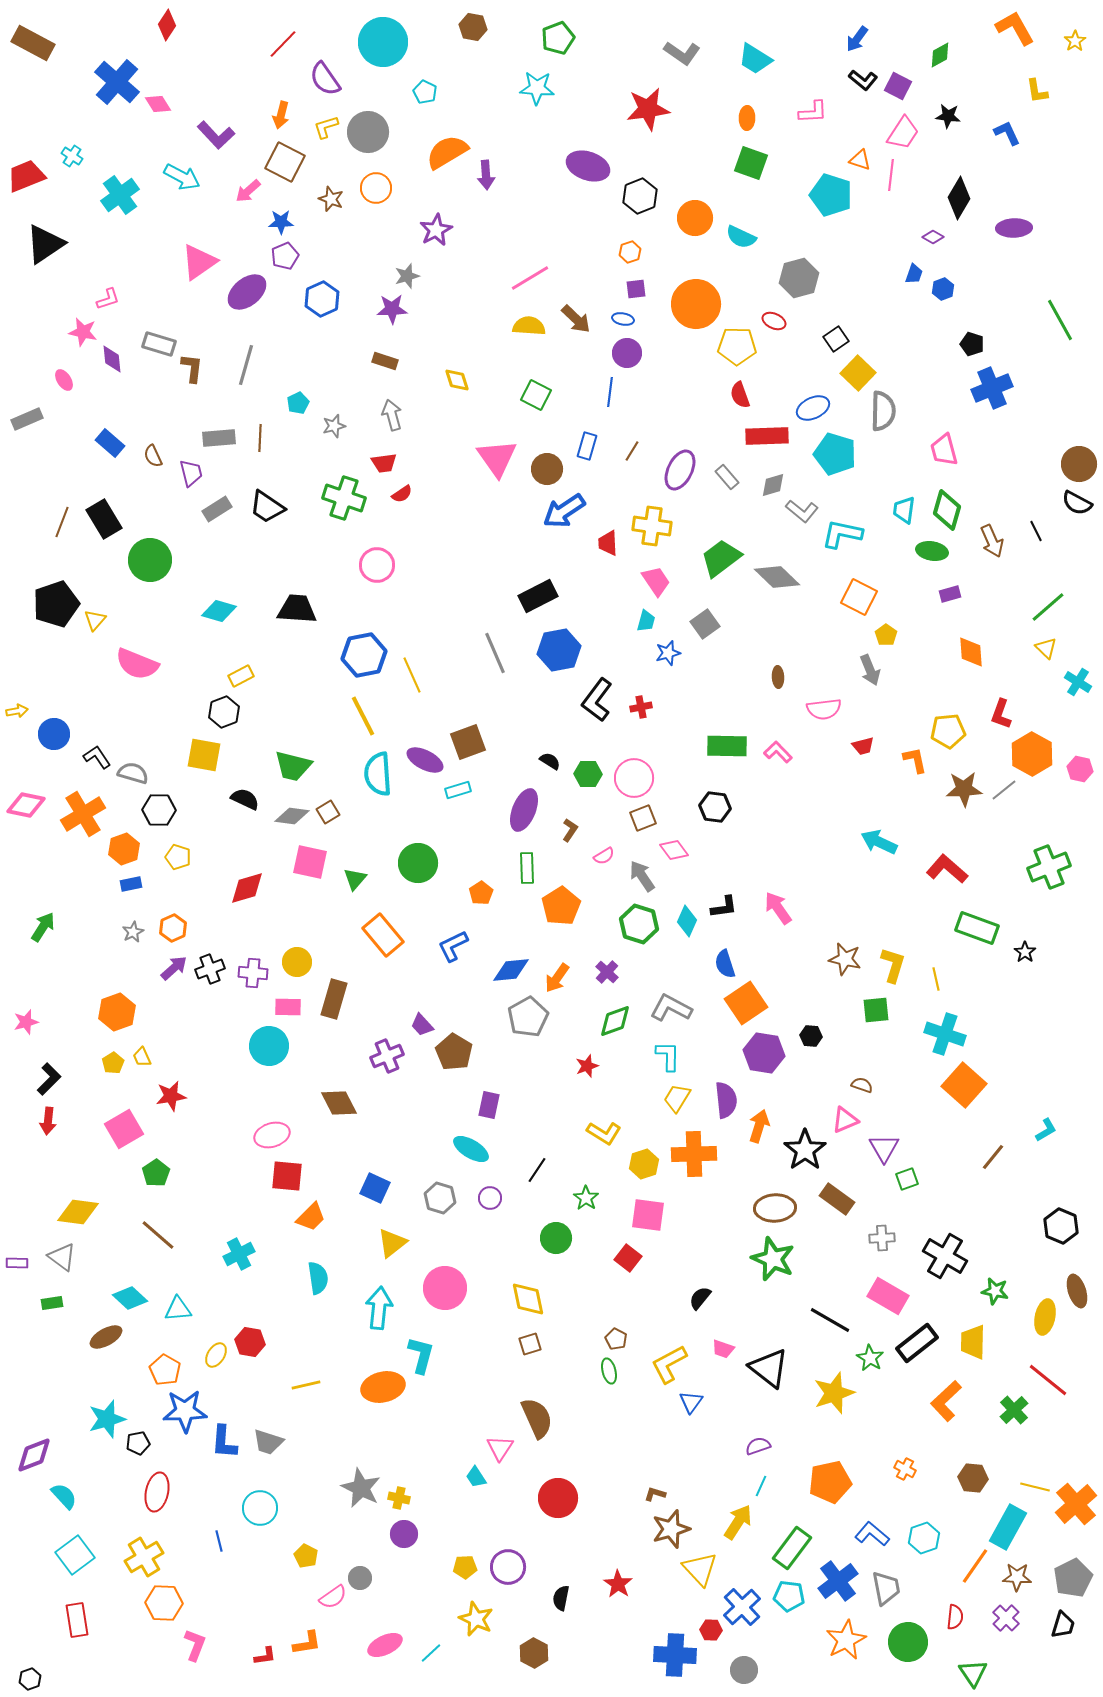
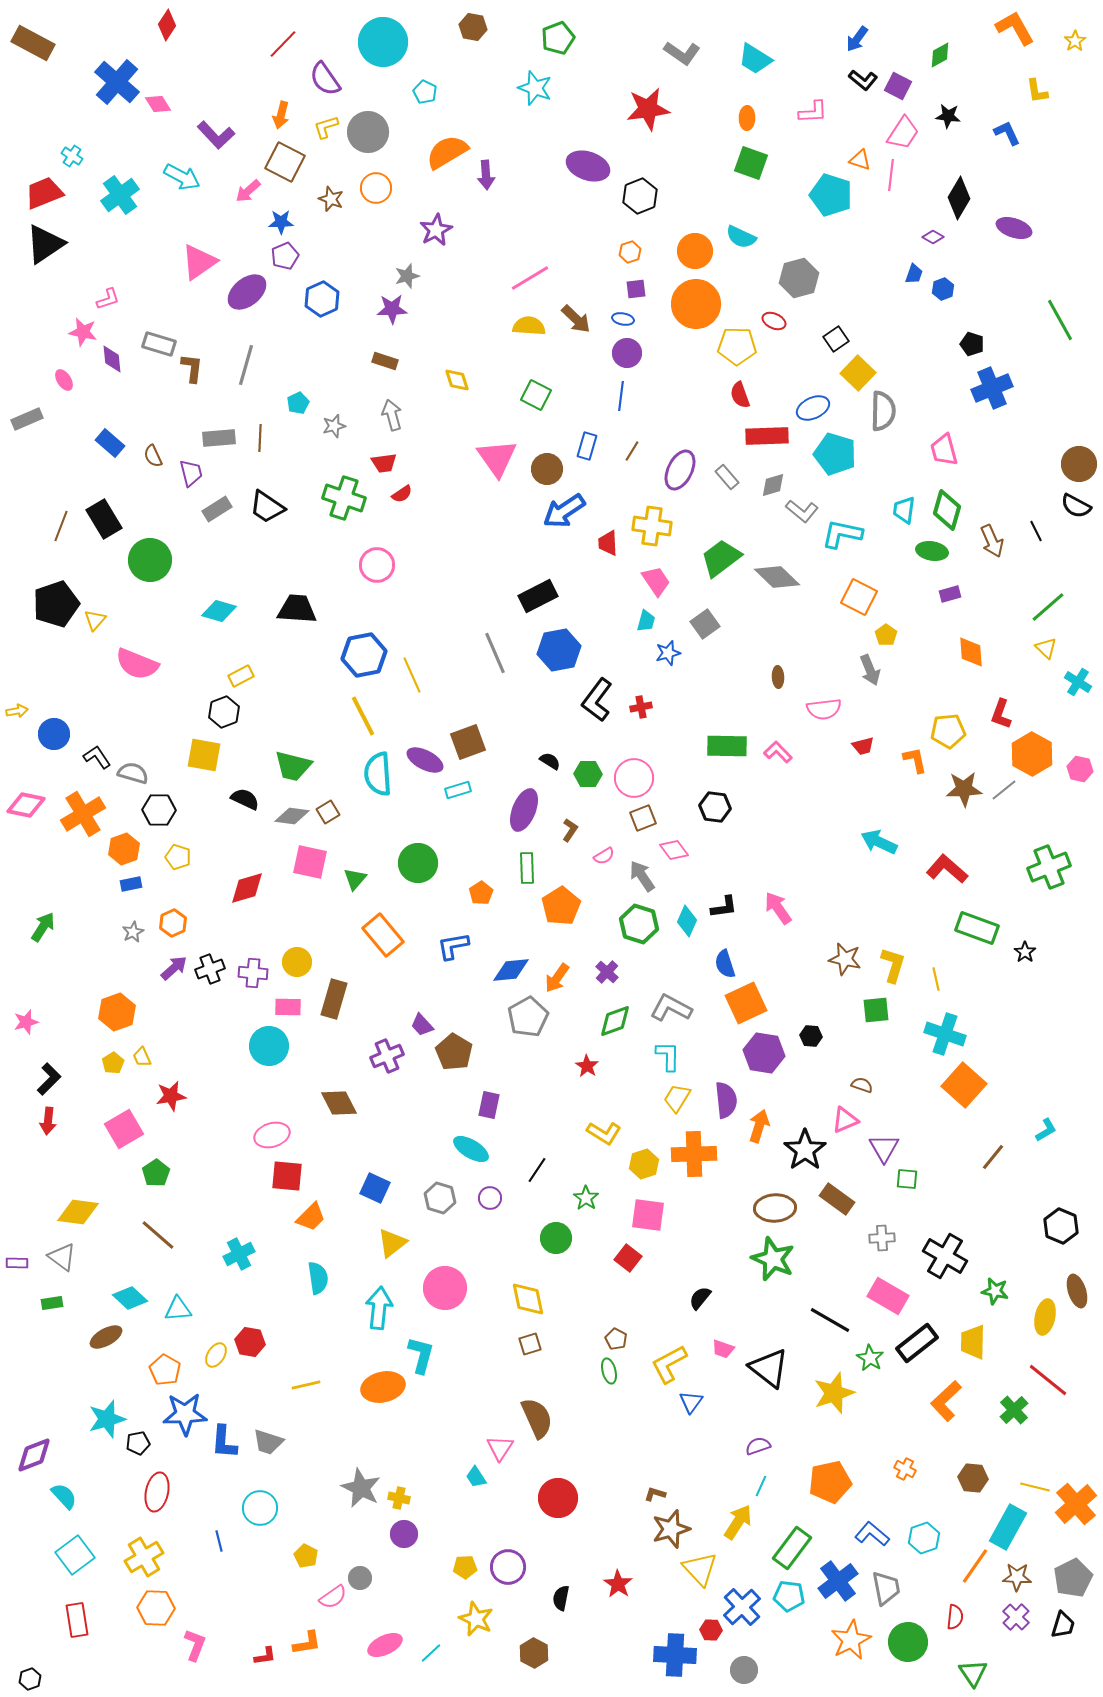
cyan star at (537, 88): moved 2 px left; rotated 16 degrees clockwise
red trapezoid at (26, 176): moved 18 px right, 17 px down
orange circle at (695, 218): moved 33 px down
purple ellipse at (1014, 228): rotated 20 degrees clockwise
blue line at (610, 392): moved 11 px right, 4 px down
black semicircle at (1077, 503): moved 1 px left, 3 px down
brown line at (62, 522): moved 1 px left, 4 px down
orange hexagon at (173, 928): moved 5 px up
blue L-shape at (453, 946): rotated 16 degrees clockwise
orange square at (746, 1003): rotated 9 degrees clockwise
red star at (587, 1066): rotated 20 degrees counterclockwise
green square at (907, 1179): rotated 25 degrees clockwise
blue star at (185, 1411): moved 3 px down
orange hexagon at (164, 1603): moved 8 px left, 5 px down
purple cross at (1006, 1618): moved 10 px right, 1 px up
orange star at (846, 1640): moved 5 px right
